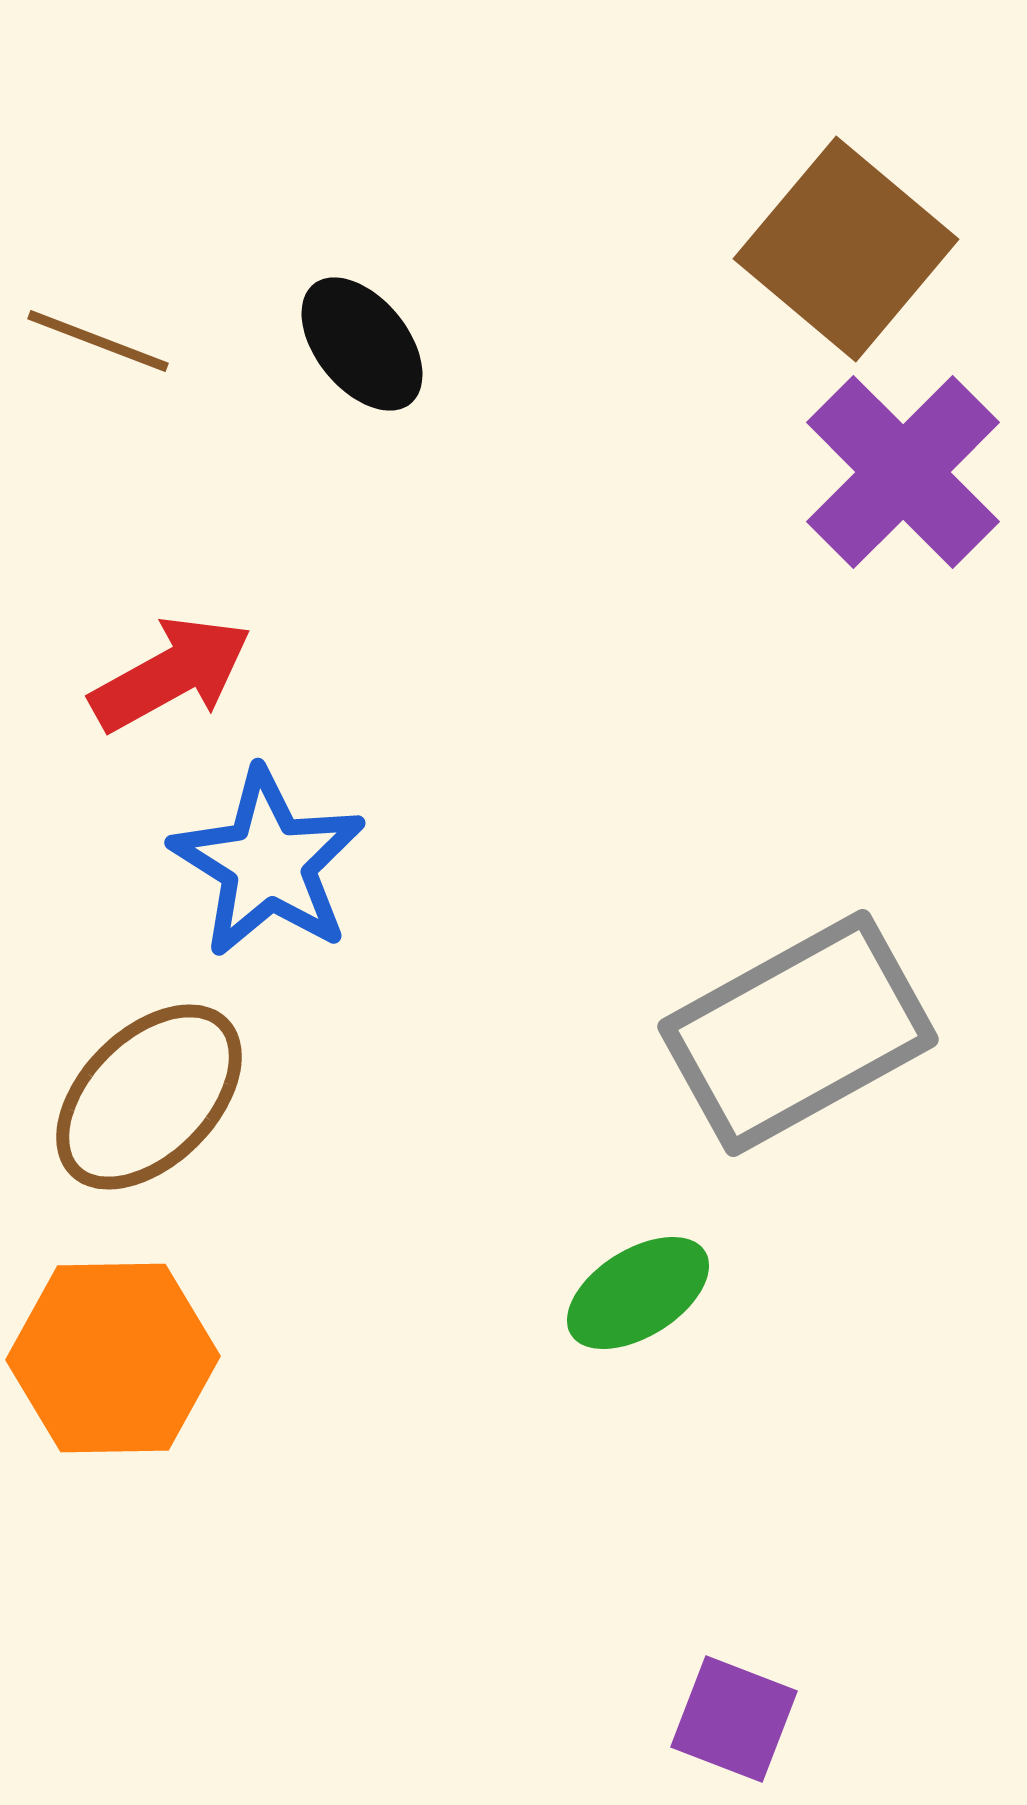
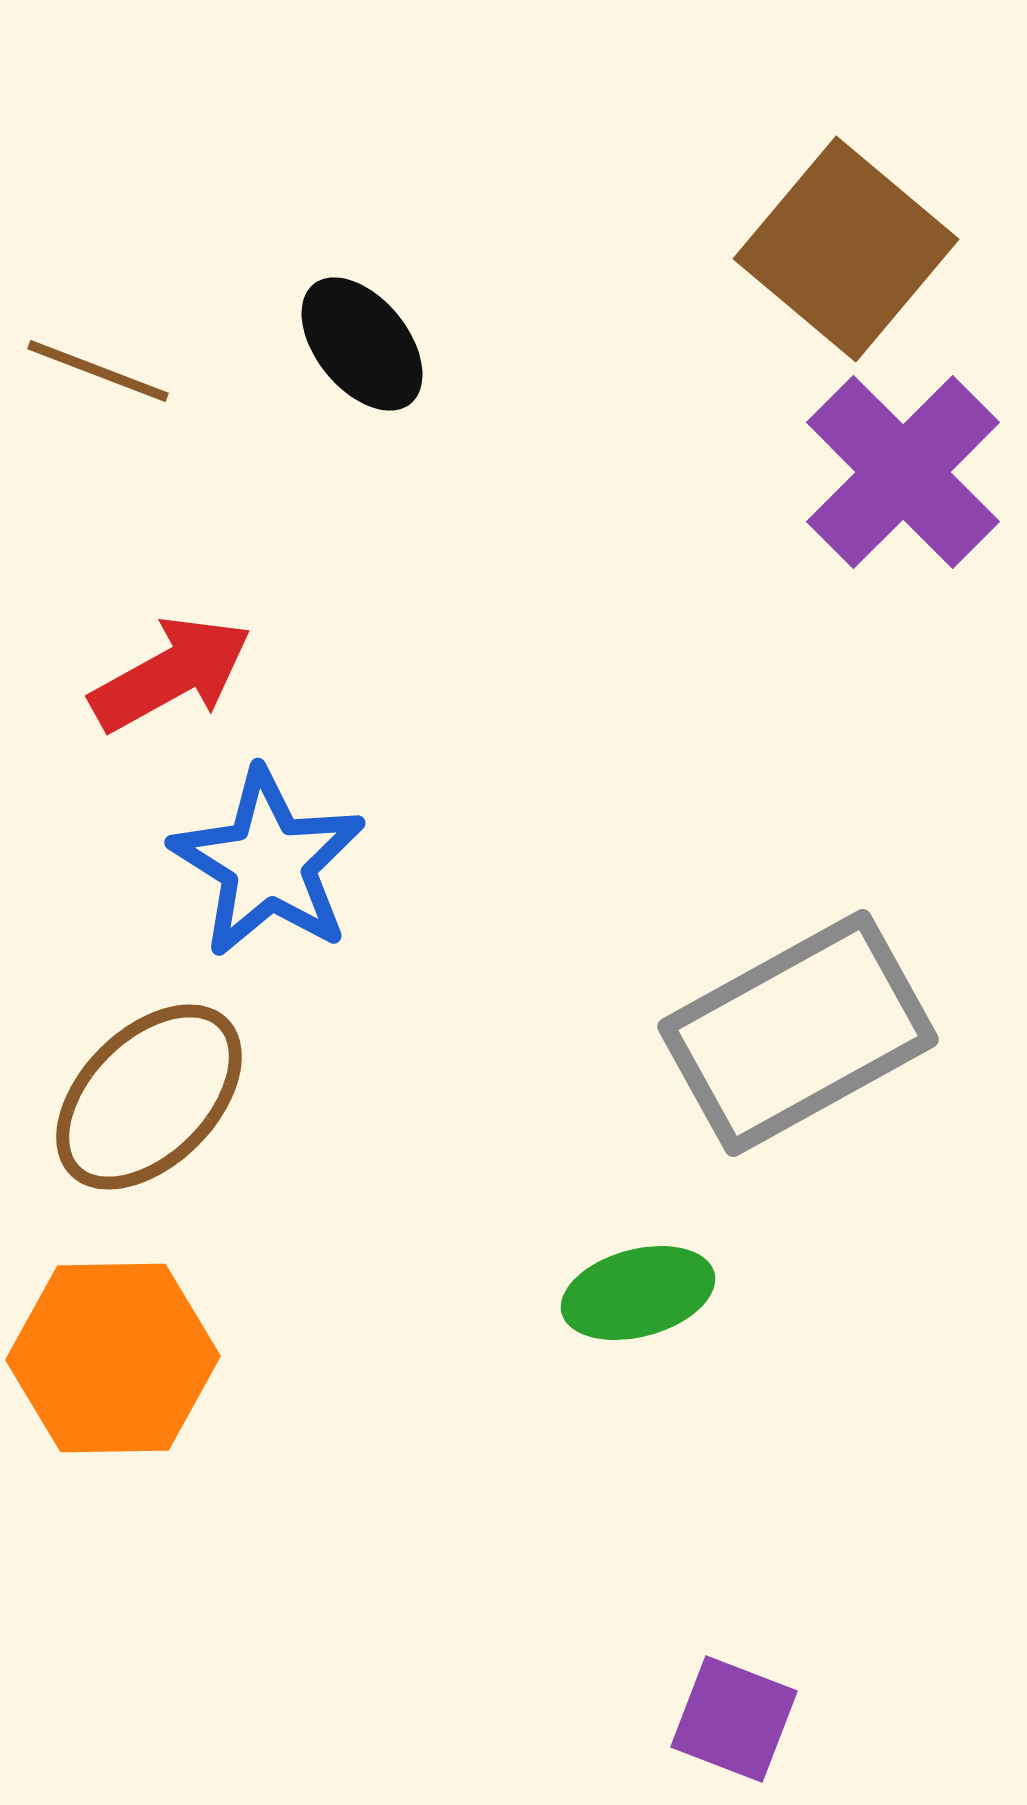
brown line: moved 30 px down
green ellipse: rotated 17 degrees clockwise
